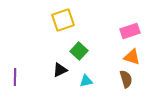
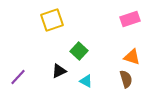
yellow square: moved 11 px left
pink rectangle: moved 12 px up
black triangle: moved 1 px left, 1 px down
purple line: moved 3 px right; rotated 42 degrees clockwise
cyan triangle: rotated 40 degrees clockwise
